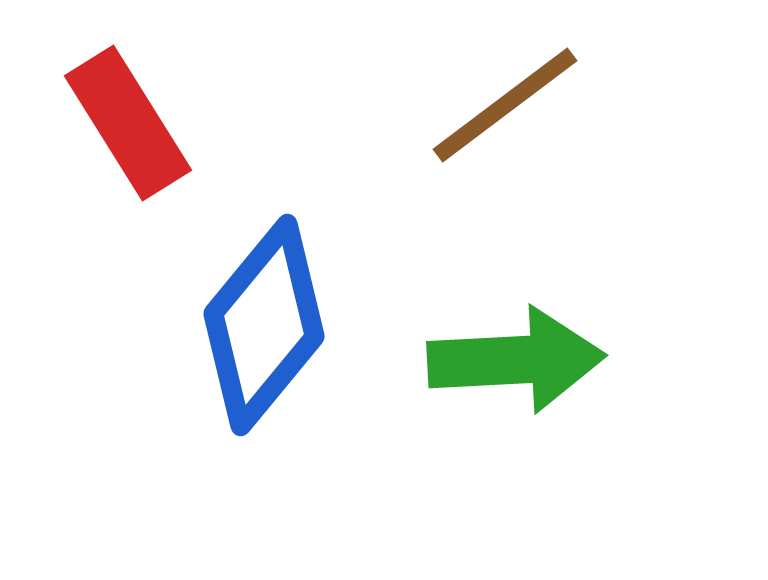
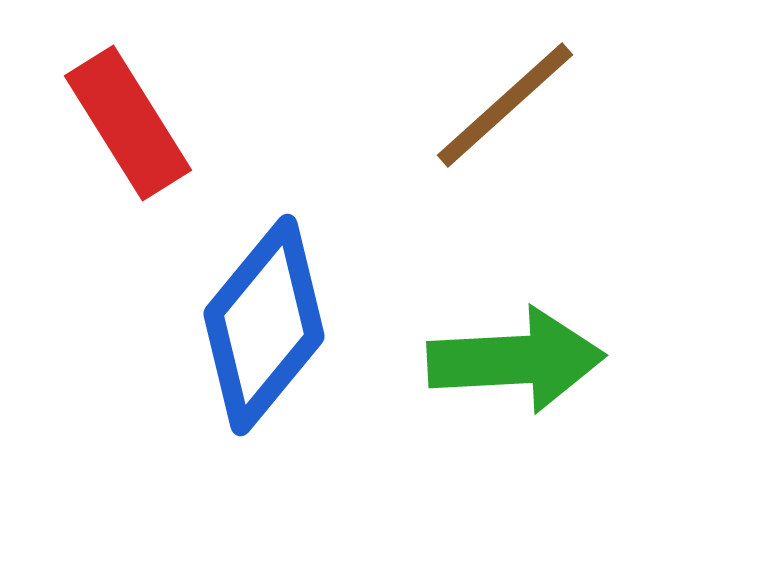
brown line: rotated 5 degrees counterclockwise
